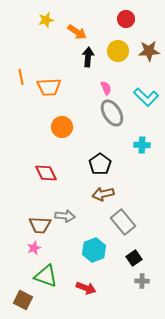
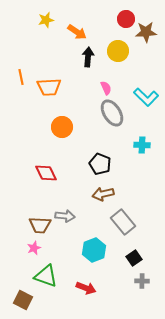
brown star: moved 3 px left, 19 px up
black pentagon: rotated 15 degrees counterclockwise
